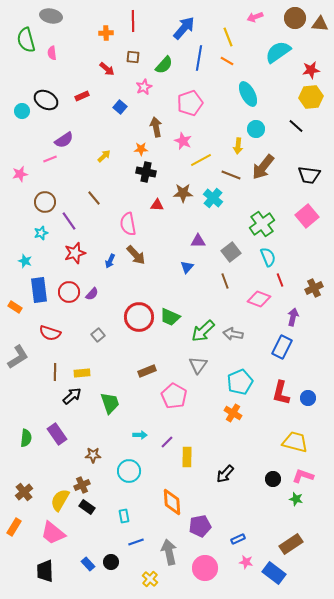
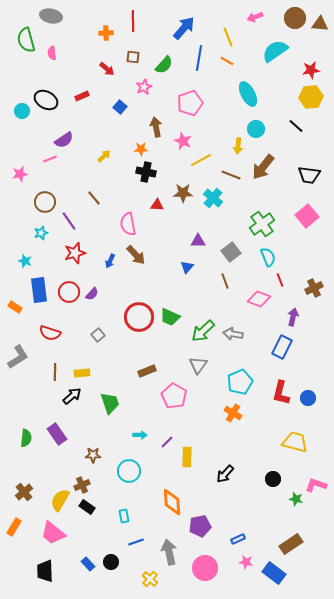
cyan semicircle at (278, 52): moved 3 px left, 1 px up
pink L-shape at (303, 476): moved 13 px right, 9 px down
